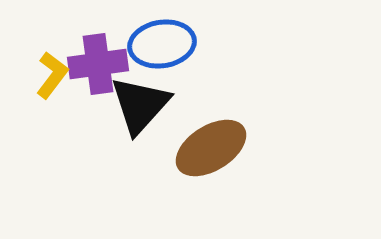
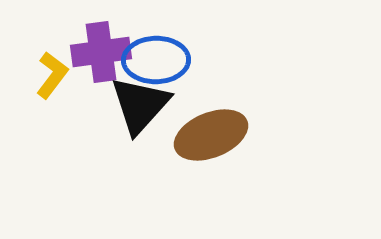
blue ellipse: moved 6 px left, 16 px down; rotated 8 degrees clockwise
purple cross: moved 3 px right, 12 px up
brown ellipse: moved 13 px up; rotated 10 degrees clockwise
